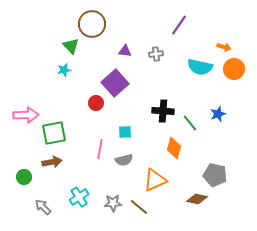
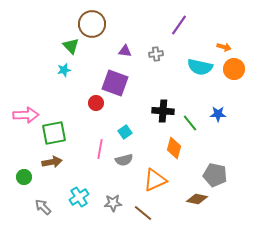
purple square: rotated 28 degrees counterclockwise
blue star: rotated 21 degrees clockwise
cyan square: rotated 32 degrees counterclockwise
brown line: moved 4 px right, 6 px down
